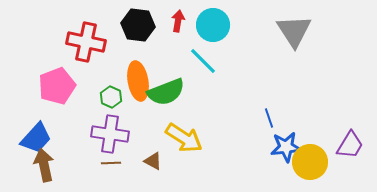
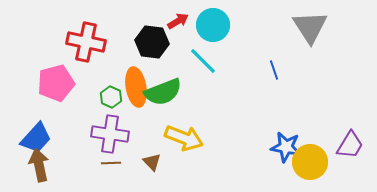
red arrow: rotated 50 degrees clockwise
black hexagon: moved 14 px right, 17 px down
gray triangle: moved 16 px right, 4 px up
orange ellipse: moved 2 px left, 6 px down
pink pentagon: moved 1 px left, 3 px up; rotated 6 degrees clockwise
green semicircle: moved 3 px left
blue line: moved 5 px right, 48 px up
yellow arrow: rotated 12 degrees counterclockwise
blue star: rotated 16 degrees clockwise
brown triangle: moved 1 px left, 1 px down; rotated 18 degrees clockwise
brown arrow: moved 5 px left
